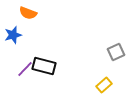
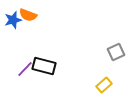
orange semicircle: moved 2 px down
blue star: moved 15 px up
